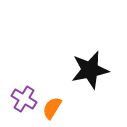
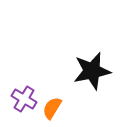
black star: moved 2 px right, 1 px down
